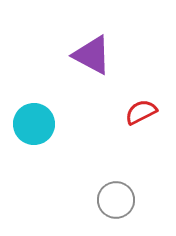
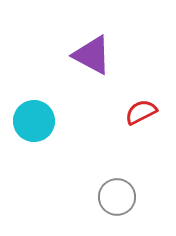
cyan circle: moved 3 px up
gray circle: moved 1 px right, 3 px up
